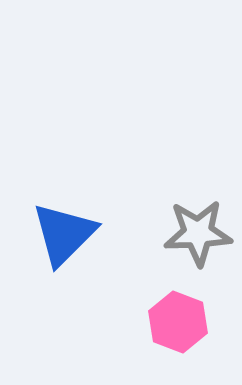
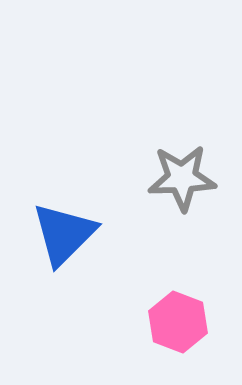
gray star: moved 16 px left, 55 px up
